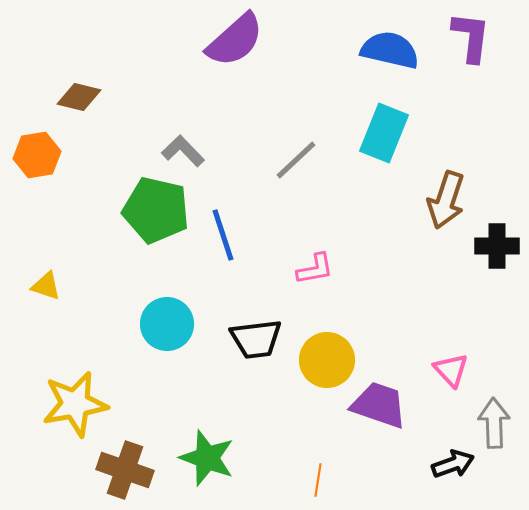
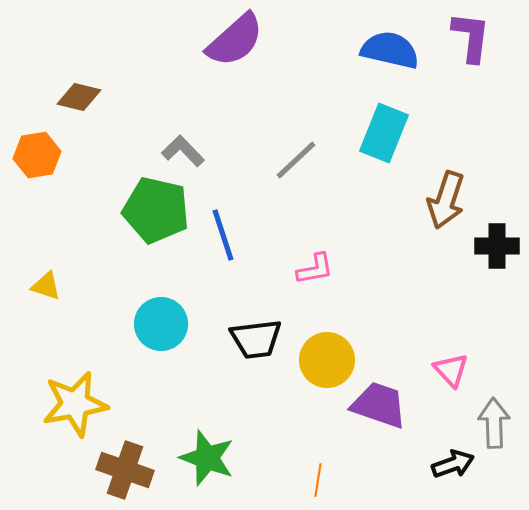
cyan circle: moved 6 px left
